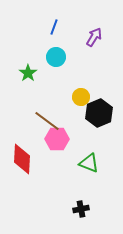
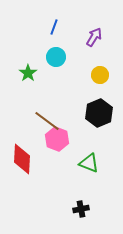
yellow circle: moved 19 px right, 22 px up
pink hexagon: rotated 20 degrees clockwise
